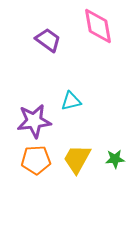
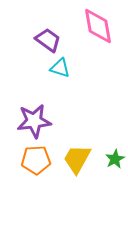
cyan triangle: moved 11 px left, 33 px up; rotated 30 degrees clockwise
green star: rotated 24 degrees counterclockwise
